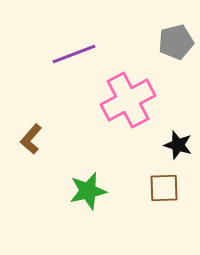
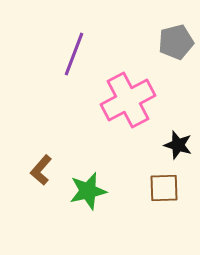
purple line: rotated 48 degrees counterclockwise
brown L-shape: moved 10 px right, 31 px down
